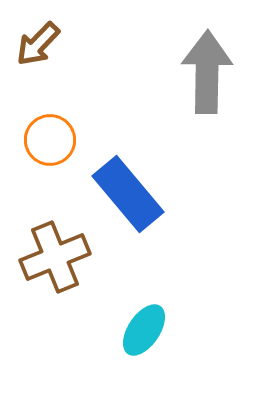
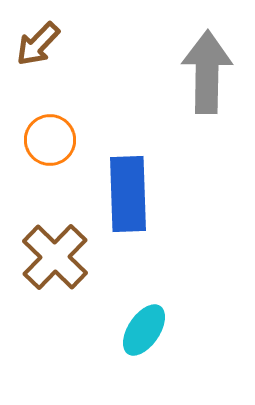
blue rectangle: rotated 38 degrees clockwise
brown cross: rotated 24 degrees counterclockwise
